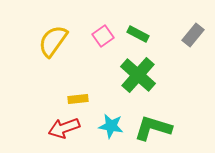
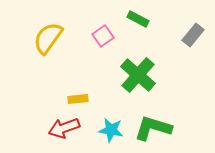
green rectangle: moved 15 px up
yellow semicircle: moved 5 px left, 3 px up
cyan star: moved 4 px down
